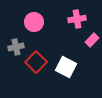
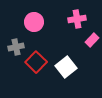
white square: rotated 25 degrees clockwise
